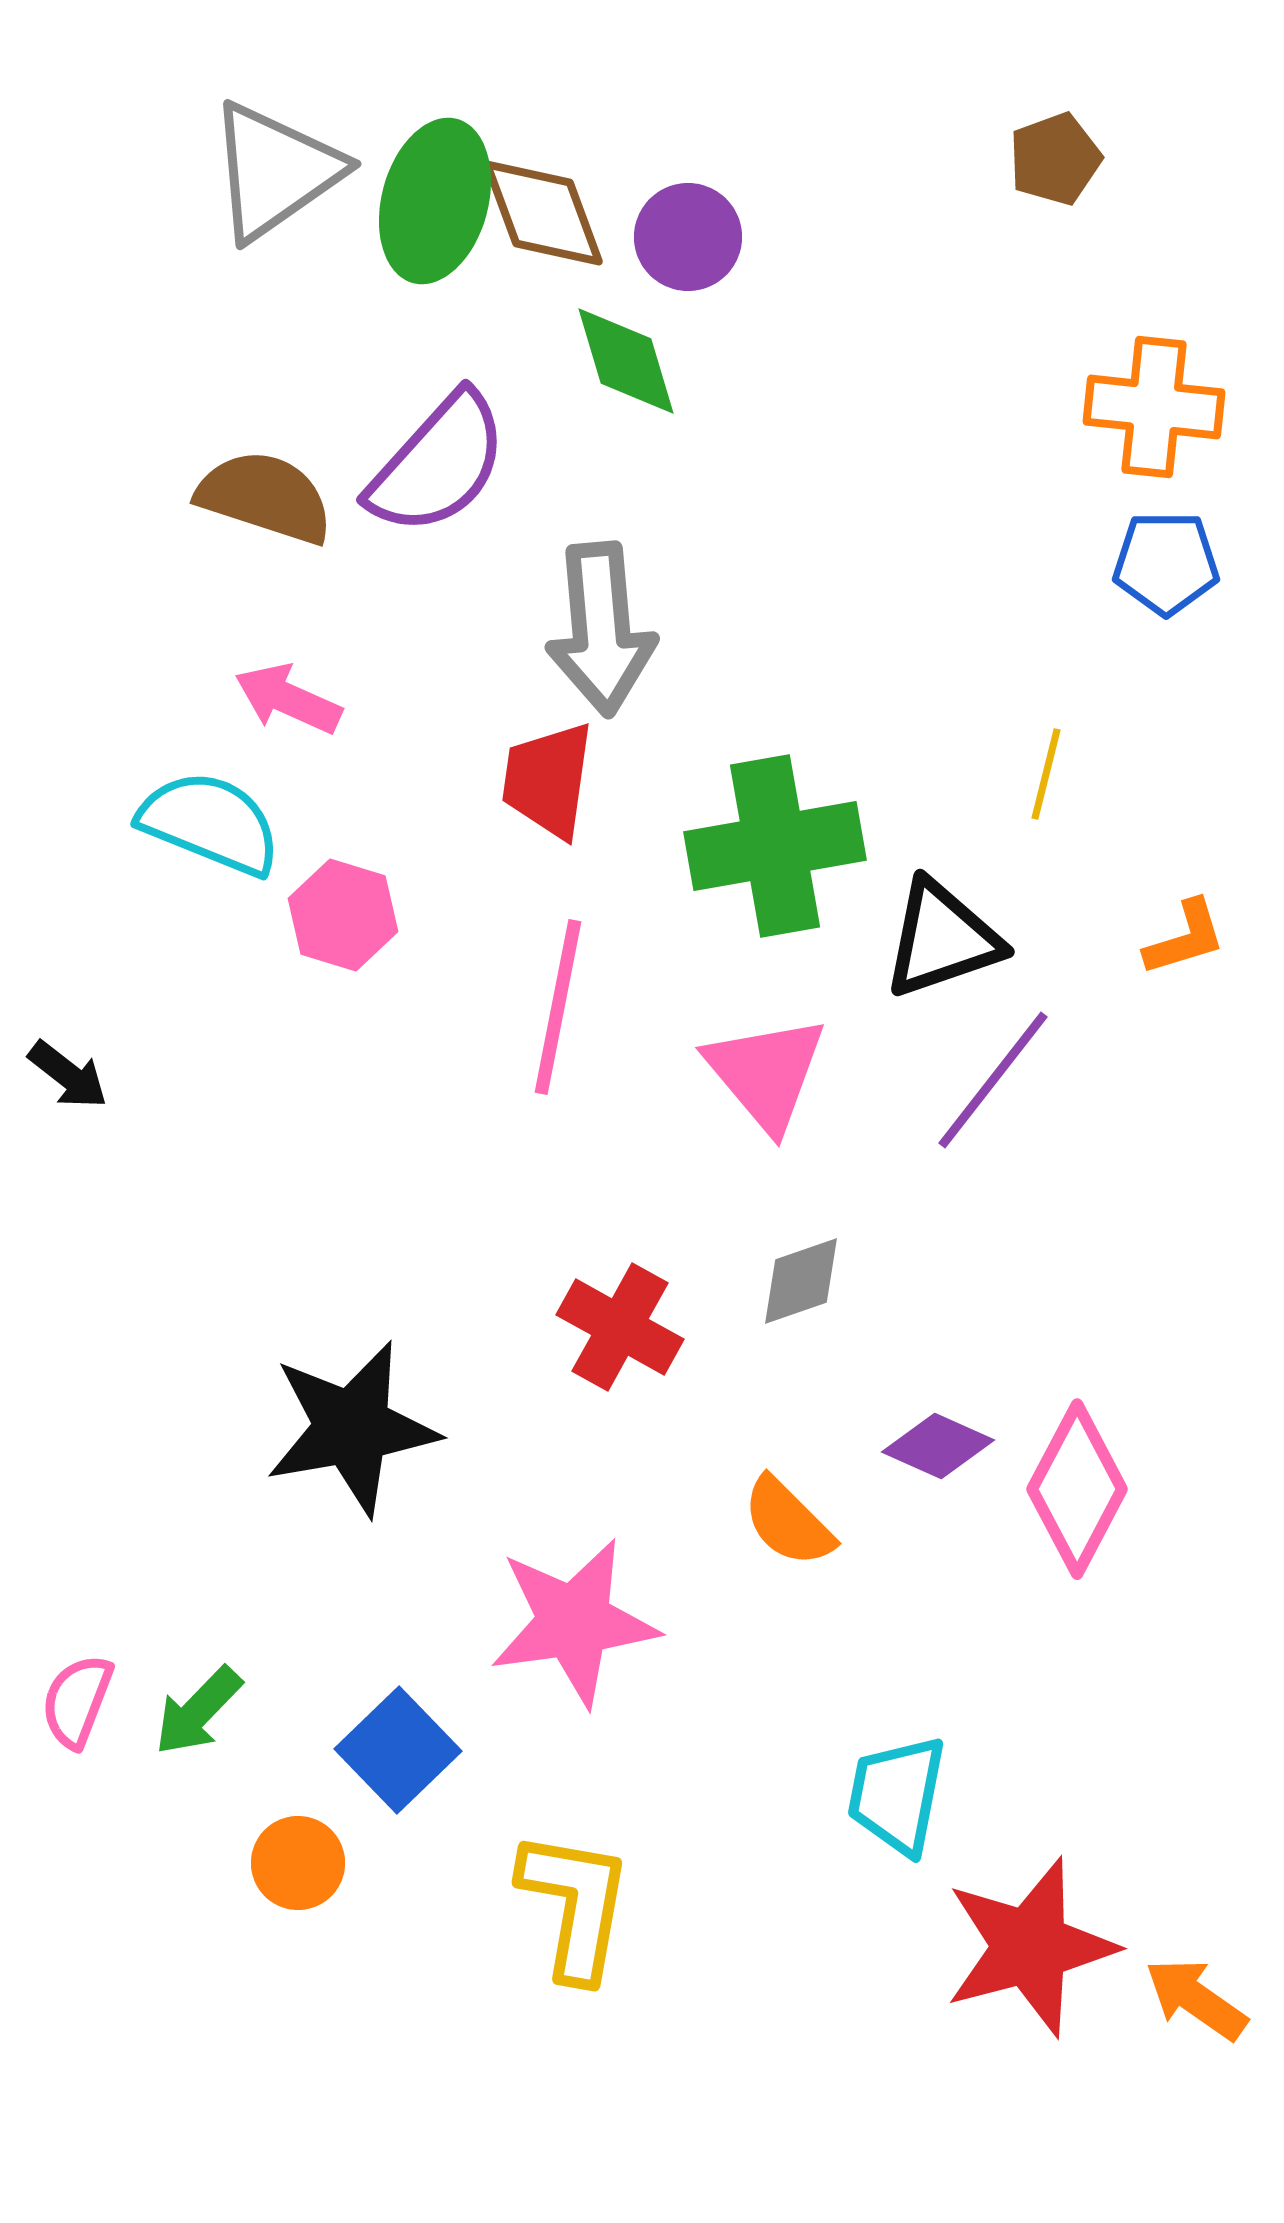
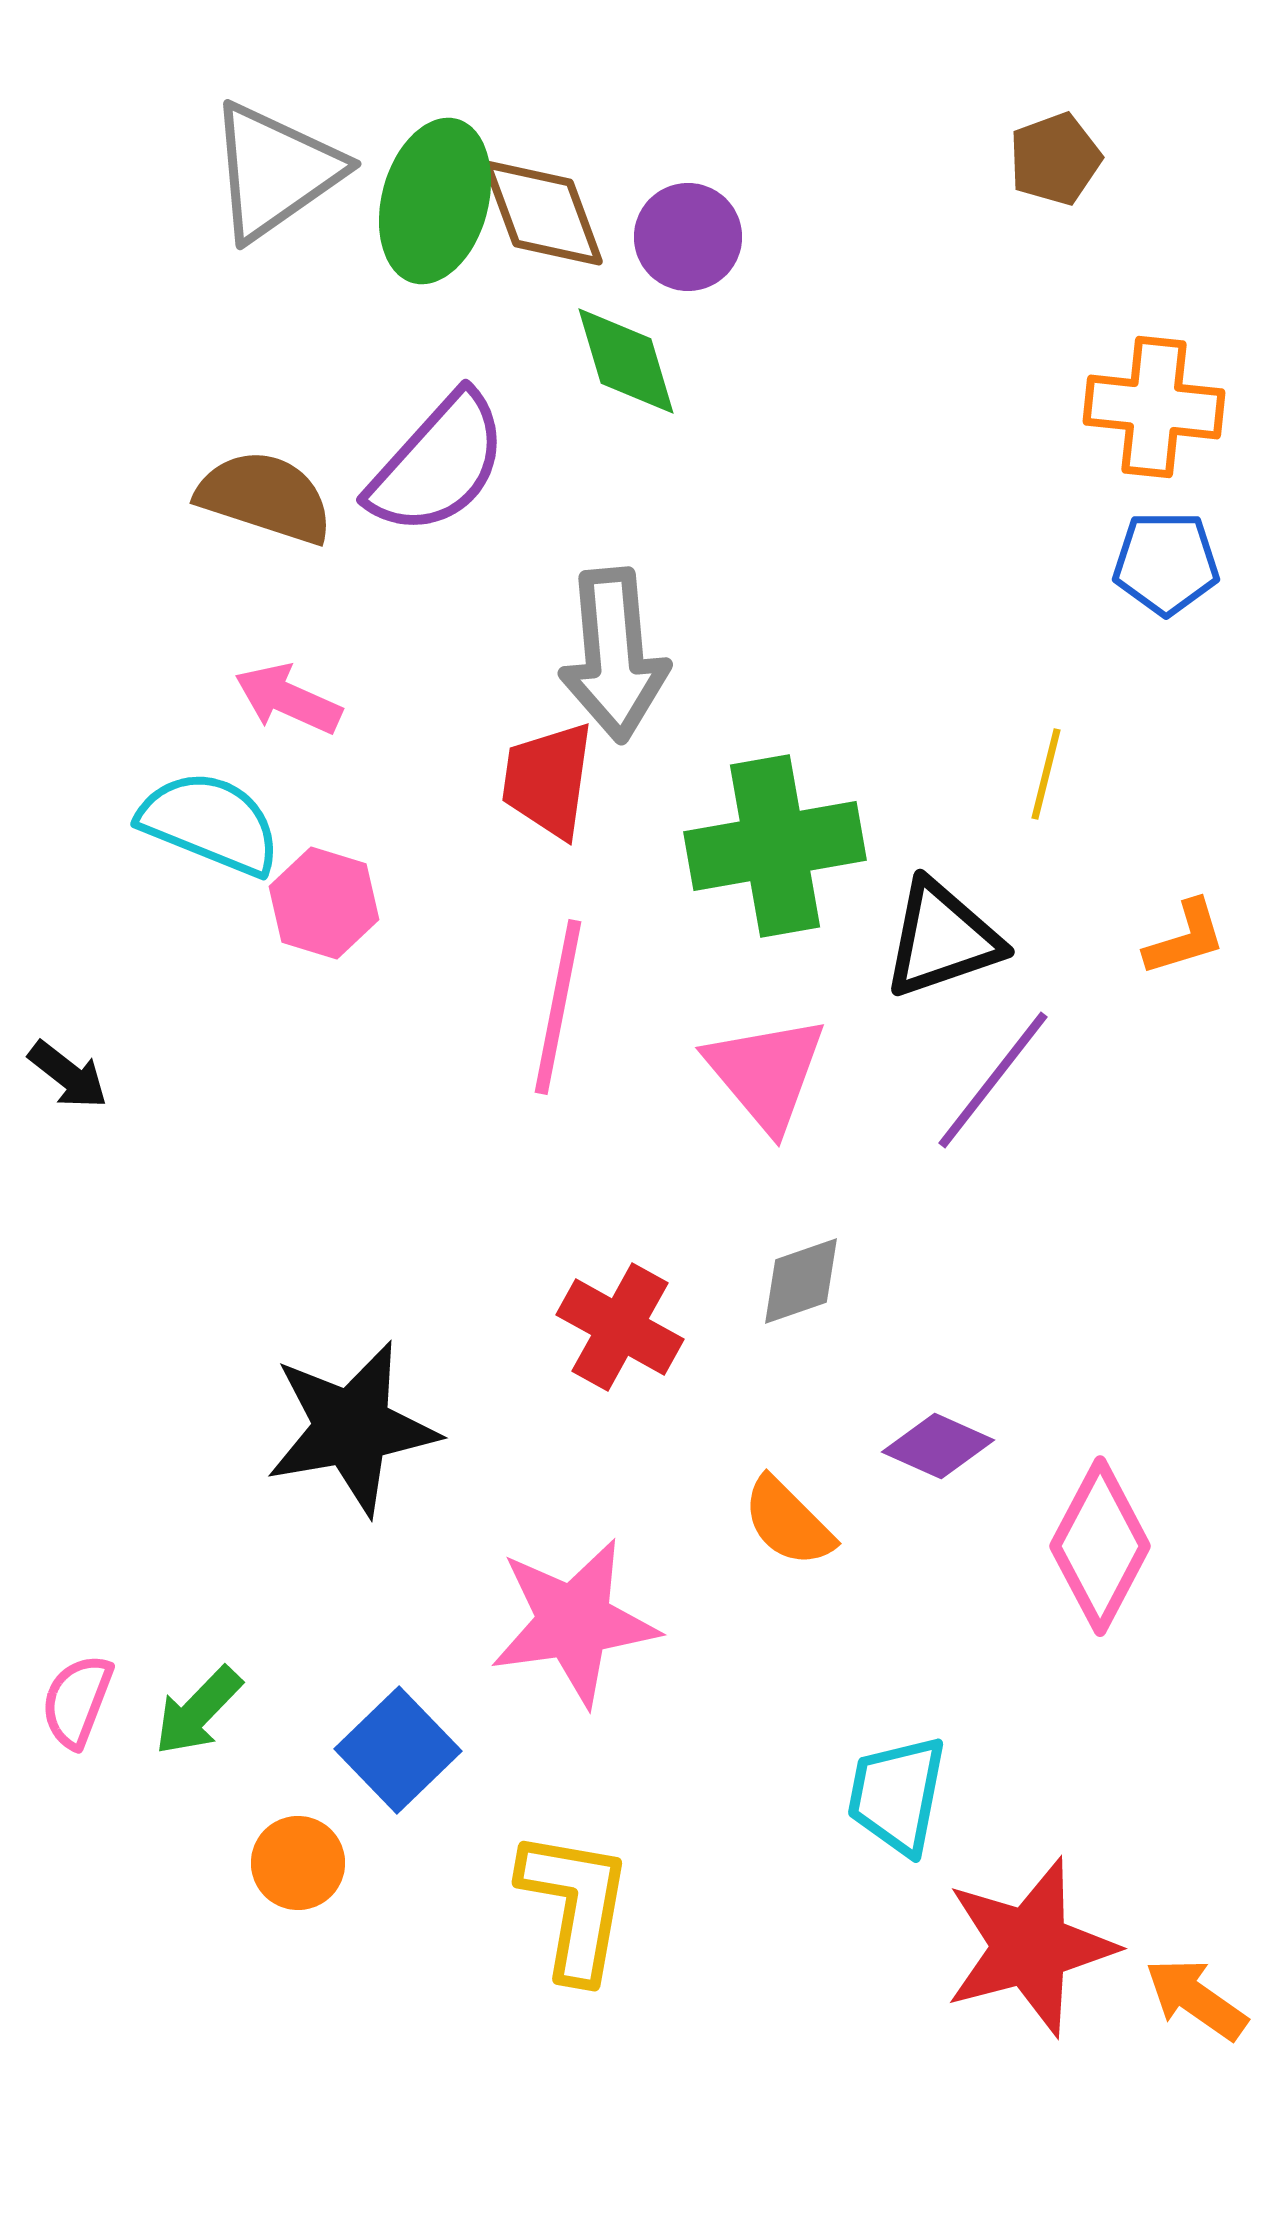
gray arrow: moved 13 px right, 26 px down
pink hexagon: moved 19 px left, 12 px up
pink diamond: moved 23 px right, 57 px down
